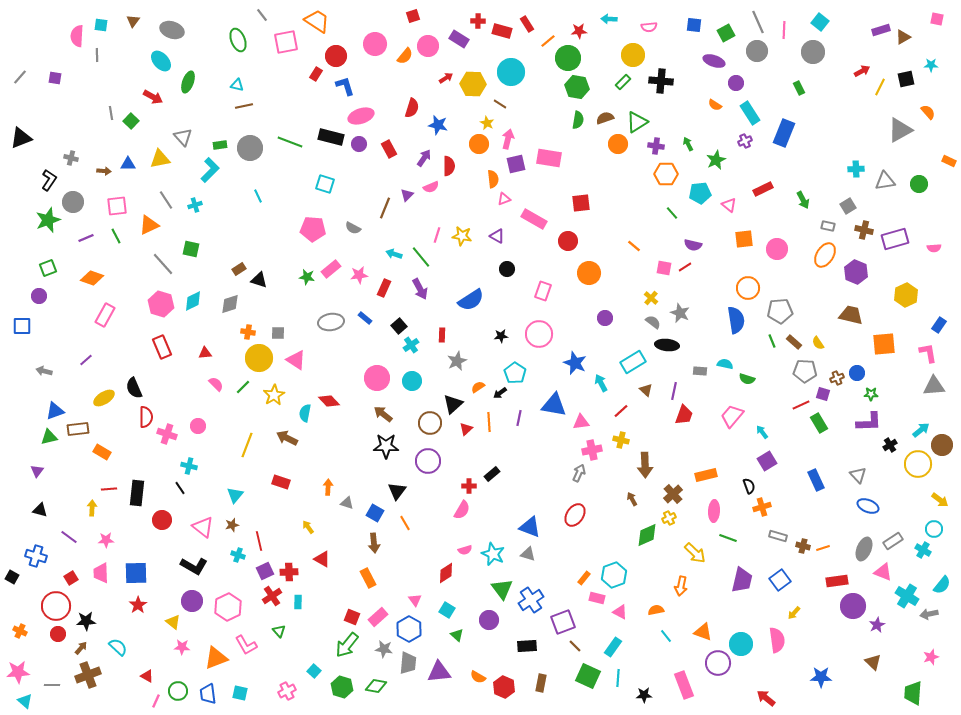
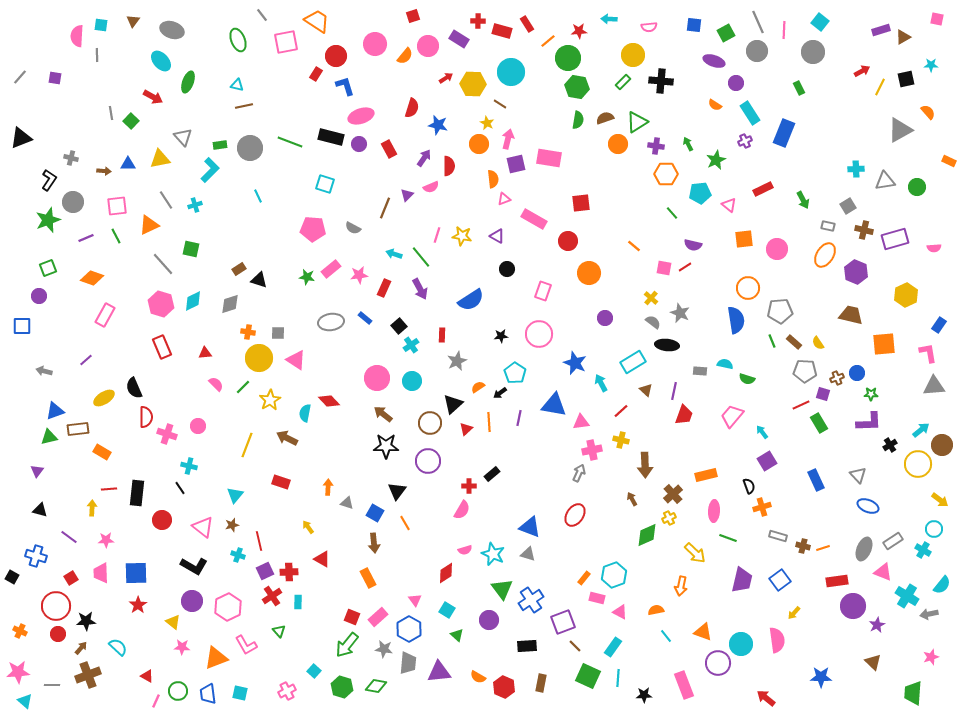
green circle at (919, 184): moved 2 px left, 3 px down
yellow star at (274, 395): moved 4 px left, 5 px down
